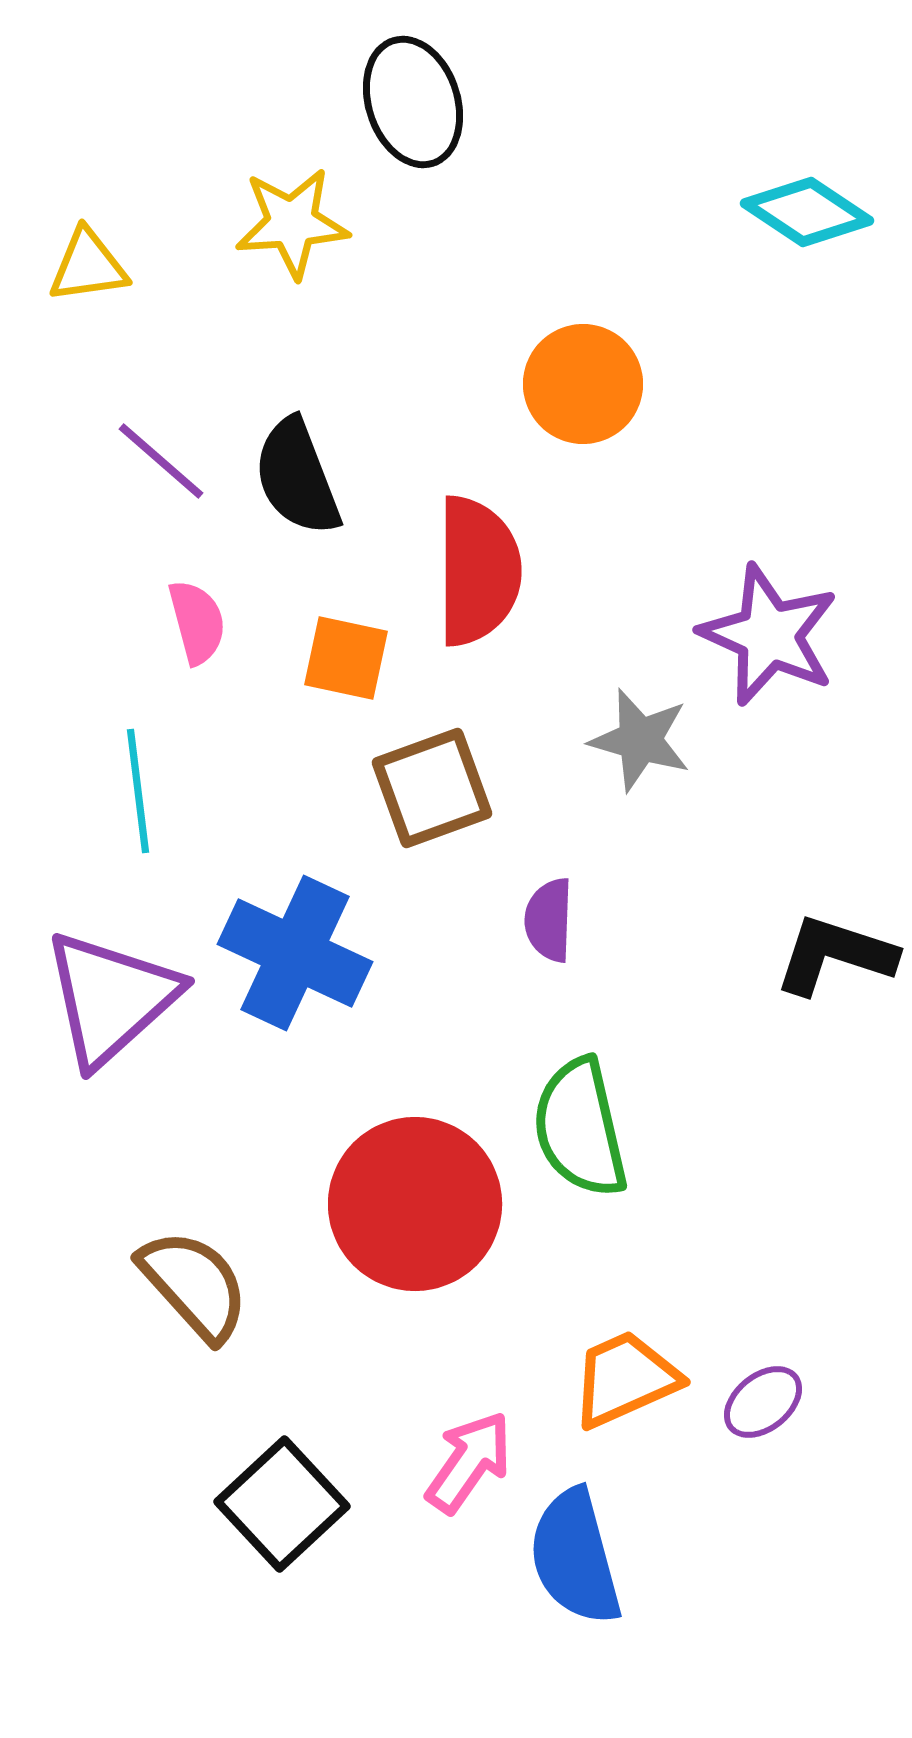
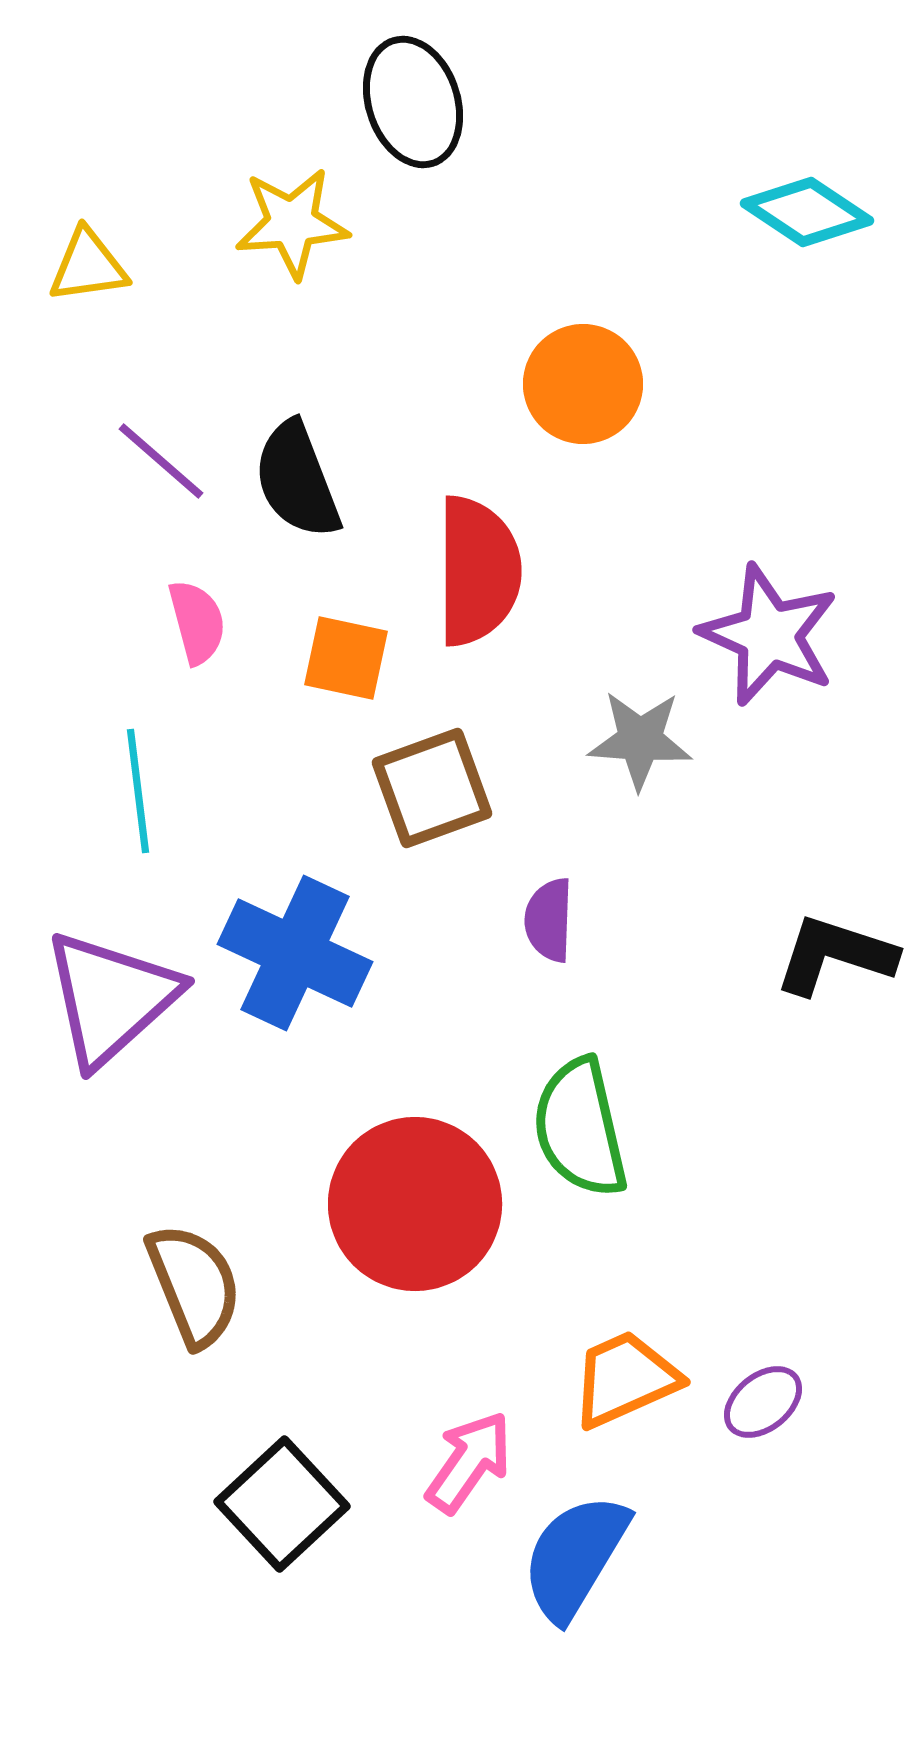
black semicircle: moved 3 px down
gray star: rotated 12 degrees counterclockwise
brown semicircle: rotated 20 degrees clockwise
blue semicircle: rotated 46 degrees clockwise
